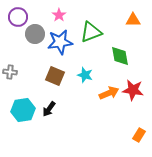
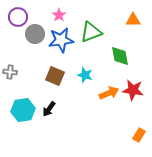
blue star: moved 1 px right, 2 px up
